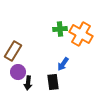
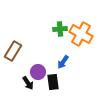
blue arrow: moved 2 px up
purple circle: moved 20 px right
black arrow: rotated 40 degrees counterclockwise
